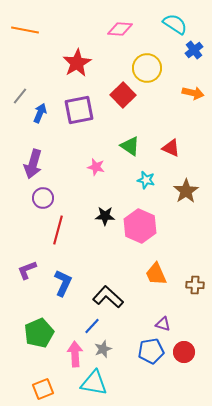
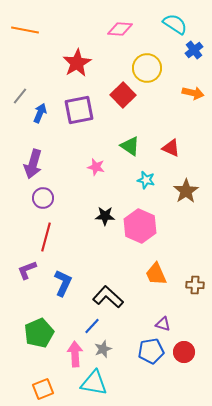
red line: moved 12 px left, 7 px down
